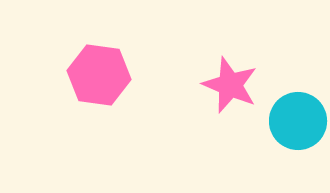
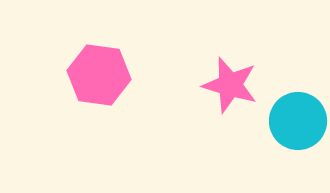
pink star: rotated 6 degrees counterclockwise
